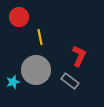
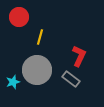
yellow line: rotated 28 degrees clockwise
gray circle: moved 1 px right
gray rectangle: moved 1 px right, 2 px up
